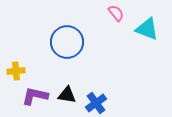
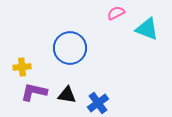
pink semicircle: rotated 78 degrees counterclockwise
blue circle: moved 3 px right, 6 px down
yellow cross: moved 6 px right, 4 px up
purple L-shape: moved 1 px left, 4 px up
blue cross: moved 2 px right
